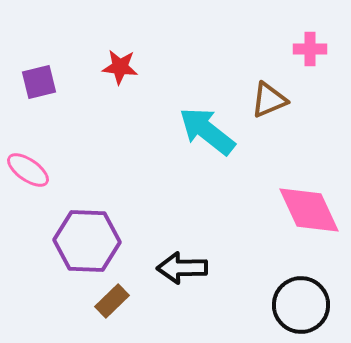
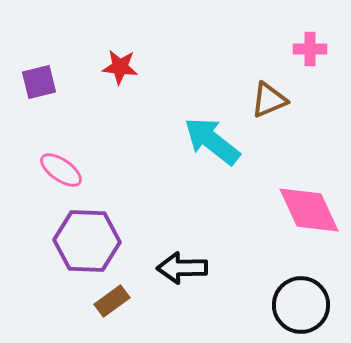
cyan arrow: moved 5 px right, 10 px down
pink ellipse: moved 33 px right
brown rectangle: rotated 8 degrees clockwise
